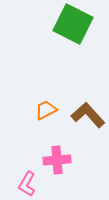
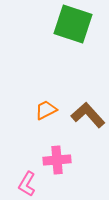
green square: rotated 9 degrees counterclockwise
